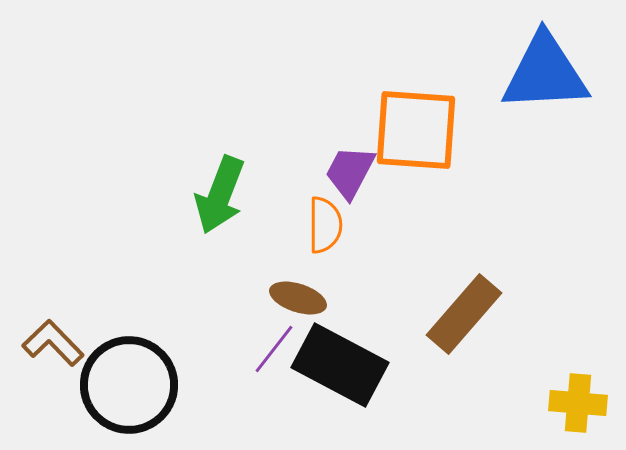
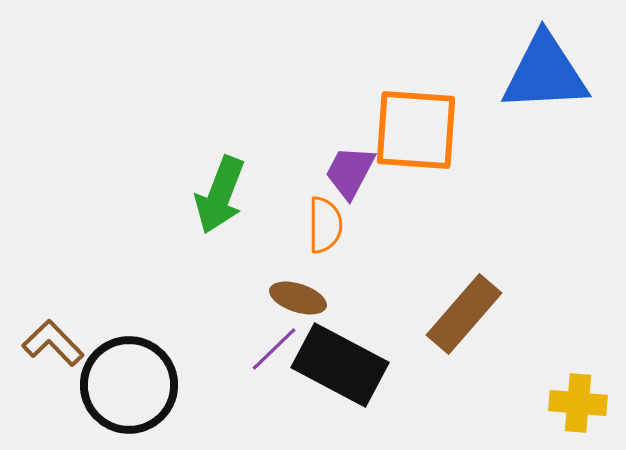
purple line: rotated 8 degrees clockwise
